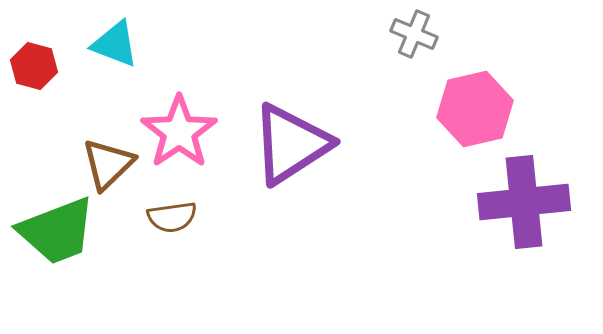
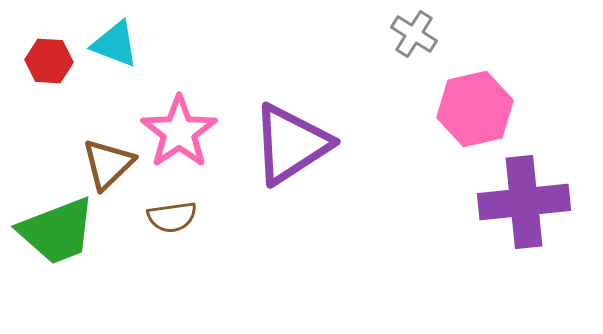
gray cross: rotated 9 degrees clockwise
red hexagon: moved 15 px right, 5 px up; rotated 12 degrees counterclockwise
